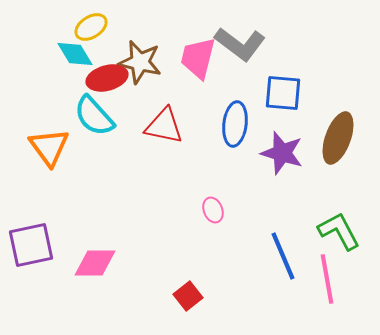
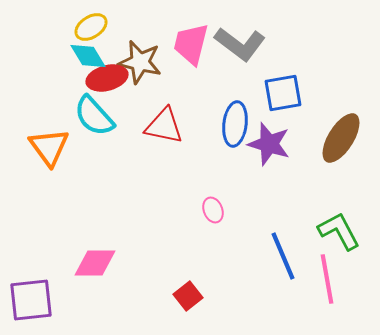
cyan diamond: moved 13 px right, 2 px down
pink trapezoid: moved 7 px left, 14 px up
blue square: rotated 15 degrees counterclockwise
brown ellipse: moved 3 px right; rotated 12 degrees clockwise
purple star: moved 13 px left, 9 px up
purple square: moved 55 px down; rotated 6 degrees clockwise
